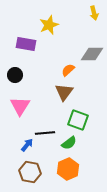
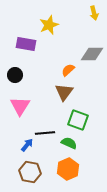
green semicircle: rotated 119 degrees counterclockwise
